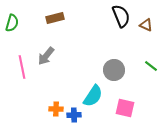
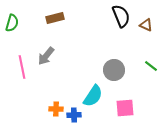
pink square: rotated 18 degrees counterclockwise
